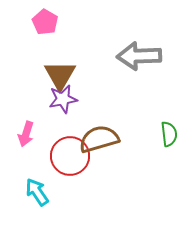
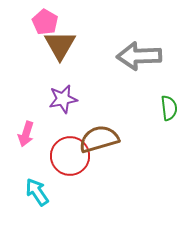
brown triangle: moved 30 px up
green semicircle: moved 26 px up
